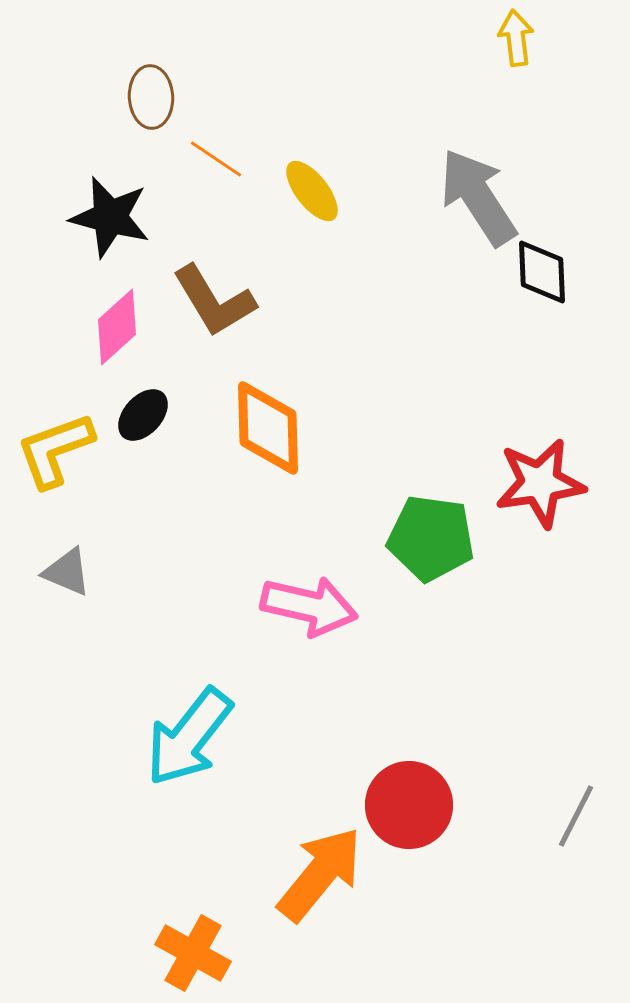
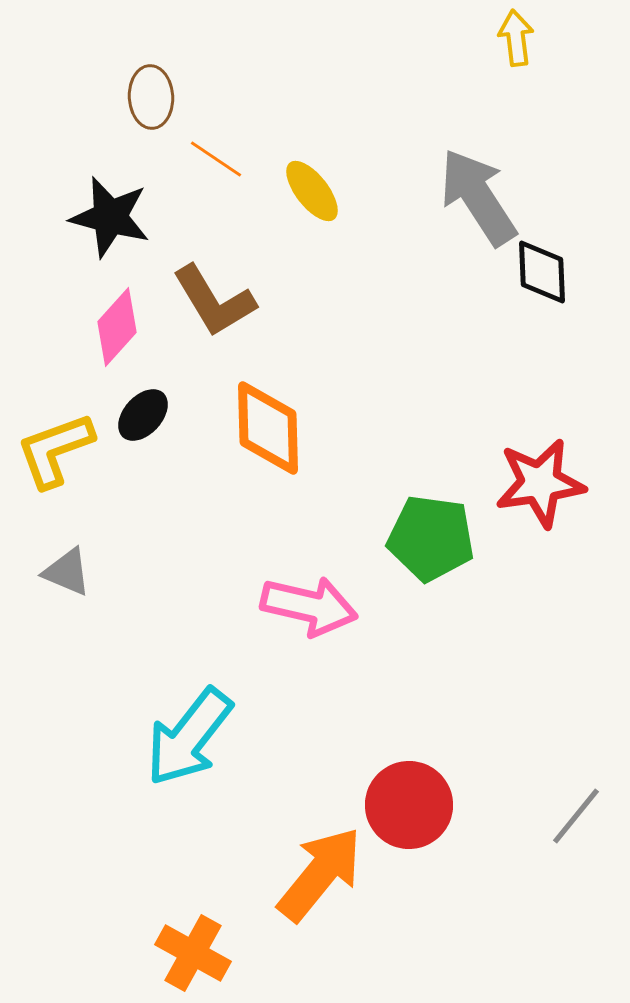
pink diamond: rotated 6 degrees counterclockwise
gray line: rotated 12 degrees clockwise
